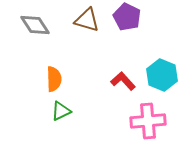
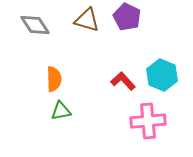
green triangle: rotated 15 degrees clockwise
